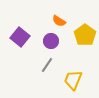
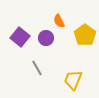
orange semicircle: rotated 32 degrees clockwise
purple circle: moved 5 px left, 3 px up
gray line: moved 10 px left, 3 px down; rotated 63 degrees counterclockwise
